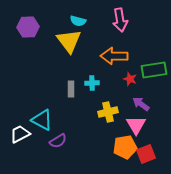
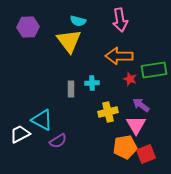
orange arrow: moved 5 px right
purple arrow: moved 1 px down
